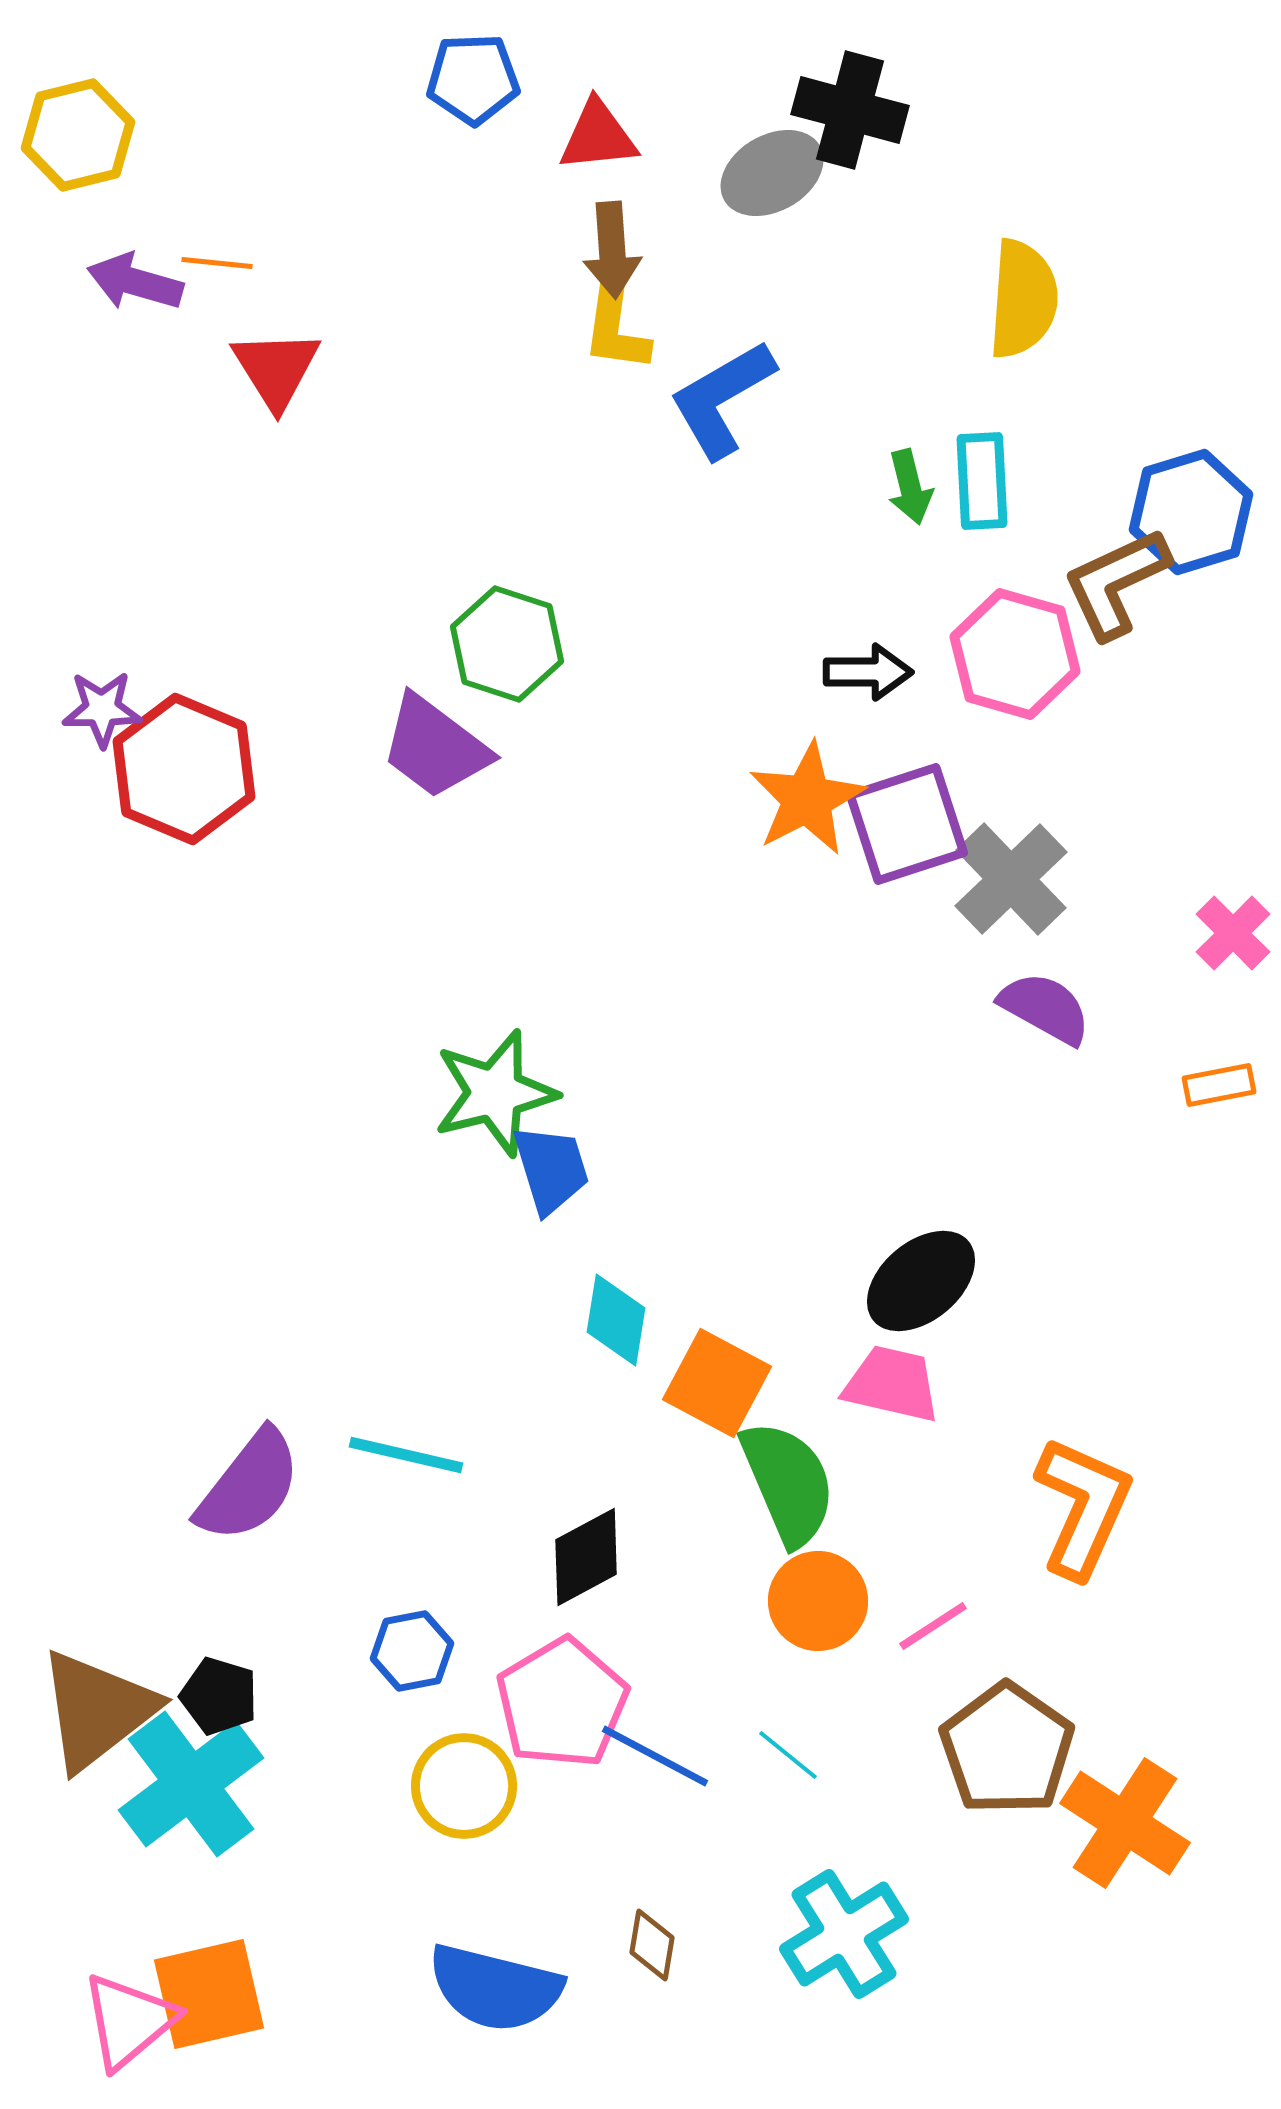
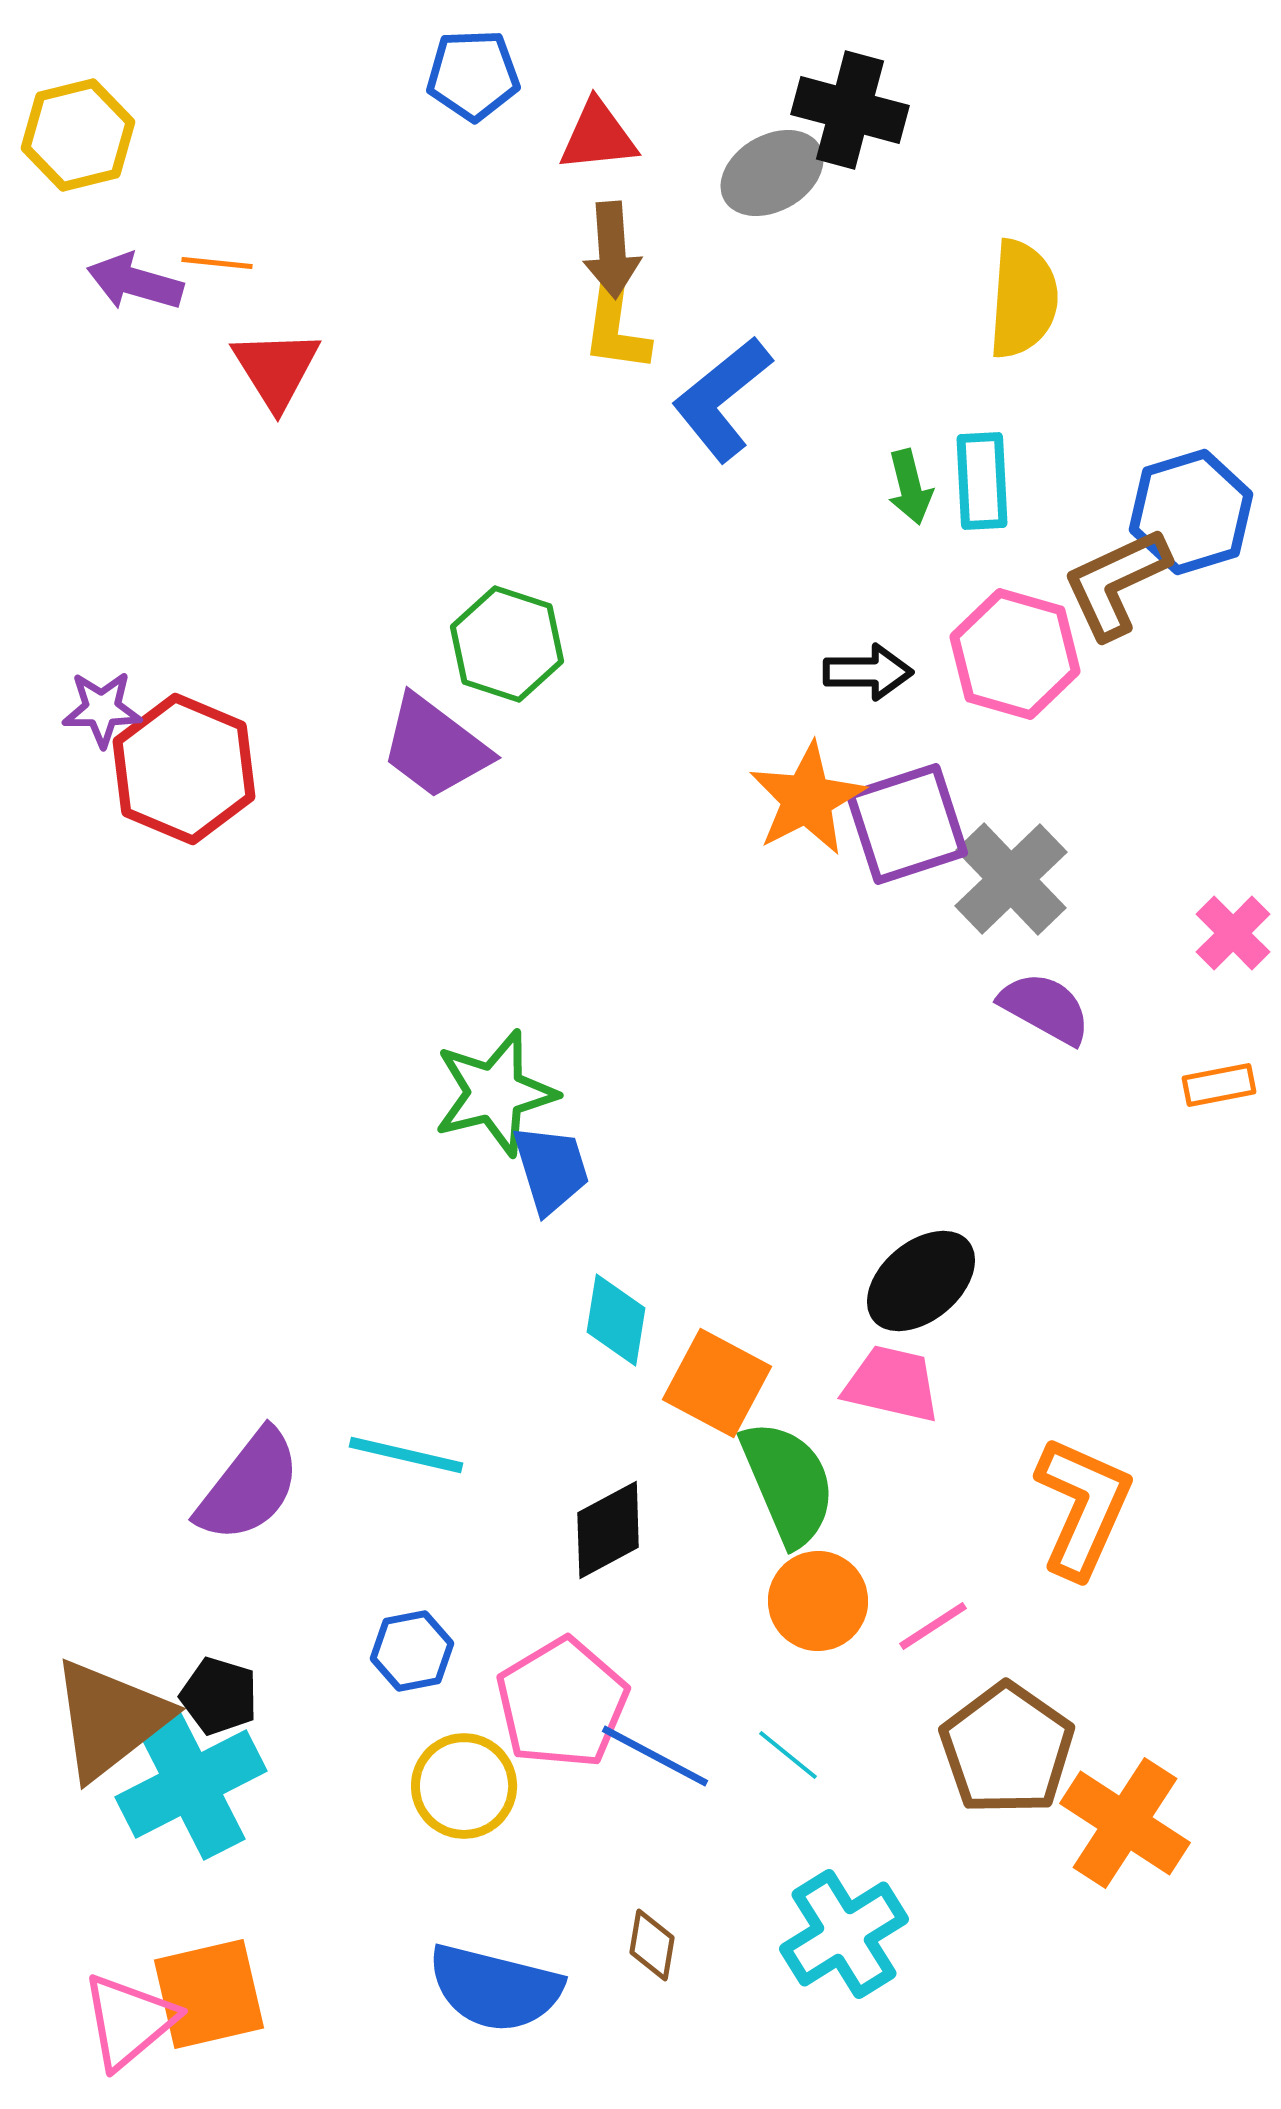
blue pentagon at (473, 79): moved 4 px up
blue L-shape at (722, 399): rotated 9 degrees counterclockwise
black diamond at (586, 1557): moved 22 px right, 27 px up
brown triangle at (97, 1710): moved 13 px right, 9 px down
cyan cross at (191, 1784): rotated 10 degrees clockwise
